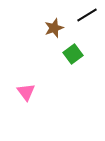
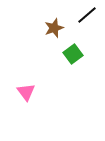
black line: rotated 10 degrees counterclockwise
